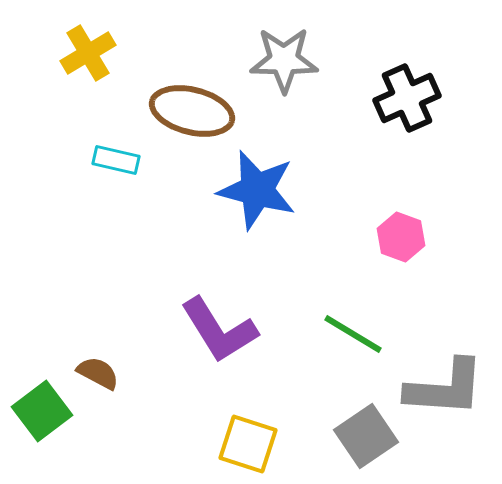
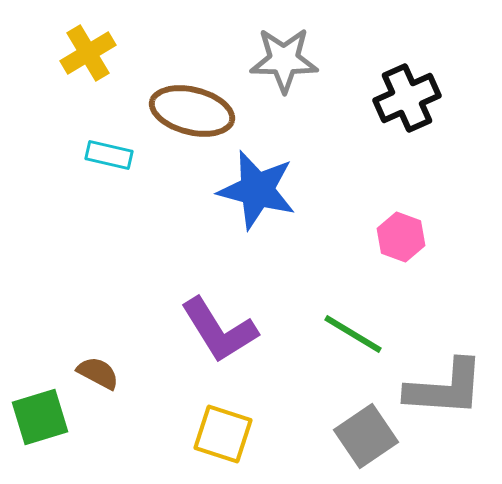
cyan rectangle: moved 7 px left, 5 px up
green square: moved 2 px left, 6 px down; rotated 20 degrees clockwise
yellow square: moved 25 px left, 10 px up
